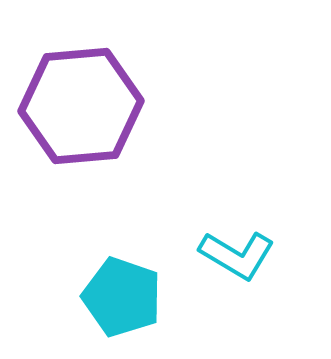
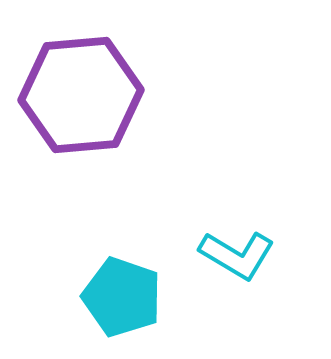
purple hexagon: moved 11 px up
